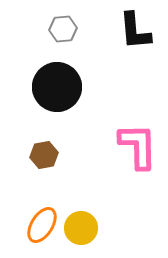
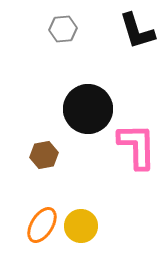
black L-shape: moved 2 px right; rotated 12 degrees counterclockwise
black circle: moved 31 px right, 22 px down
pink L-shape: moved 1 px left
yellow circle: moved 2 px up
